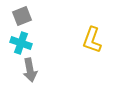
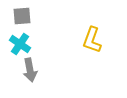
gray square: rotated 18 degrees clockwise
cyan cross: moved 1 px left, 1 px down; rotated 15 degrees clockwise
